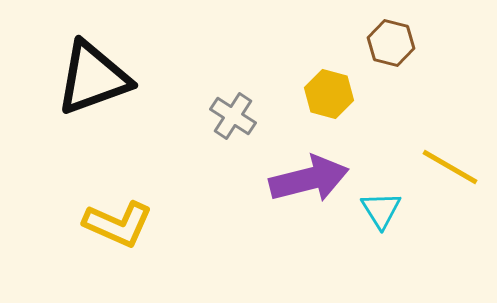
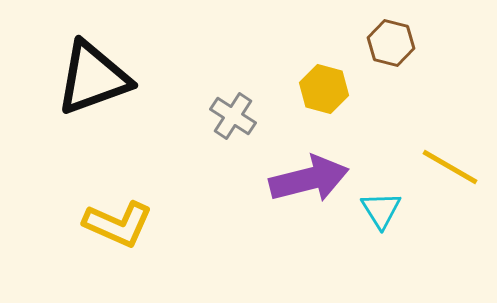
yellow hexagon: moved 5 px left, 5 px up
